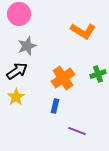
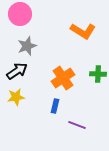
pink circle: moved 1 px right
green cross: rotated 21 degrees clockwise
yellow star: rotated 24 degrees clockwise
purple line: moved 6 px up
